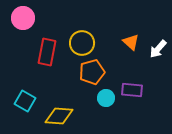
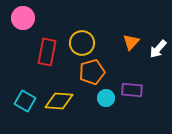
orange triangle: rotated 30 degrees clockwise
yellow diamond: moved 15 px up
